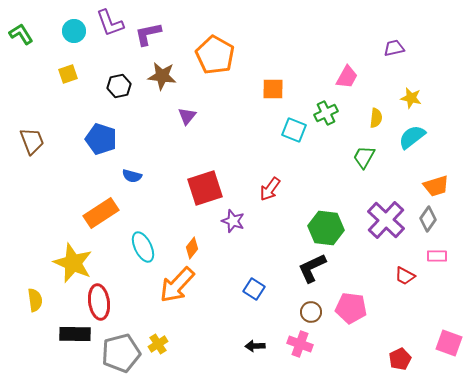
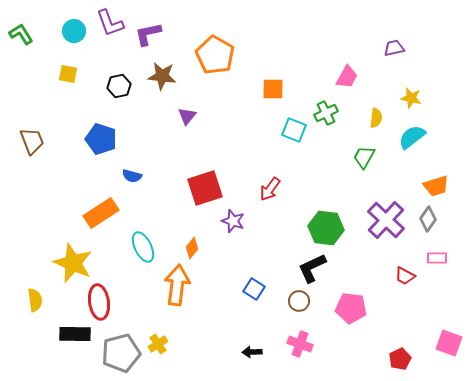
yellow square at (68, 74): rotated 30 degrees clockwise
pink rectangle at (437, 256): moved 2 px down
orange arrow at (177, 285): rotated 144 degrees clockwise
brown circle at (311, 312): moved 12 px left, 11 px up
black arrow at (255, 346): moved 3 px left, 6 px down
